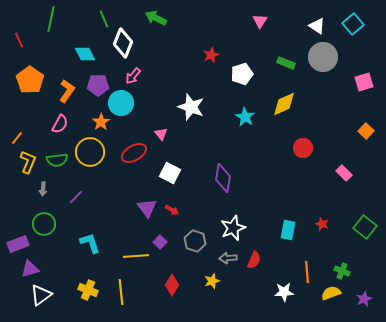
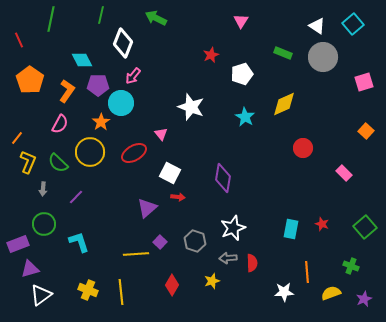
green line at (104, 19): moved 3 px left, 4 px up; rotated 36 degrees clockwise
pink triangle at (260, 21): moved 19 px left
cyan diamond at (85, 54): moved 3 px left, 6 px down
green rectangle at (286, 63): moved 3 px left, 10 px up
green semicircle at (57, 160): moved 1 px right, 3 px down; rotated 50 degrees clockwise
purple triangle at (147, 208): rotated 25 degrees clockwise
red arrow at (172, 210): moved 6 px right, 13 px up; rotated 24 degrees counterclockwise
green square at (365, 227): rotated 10 degrees clockwise
cyan rectangle at (288, 230): moved 3 px right, 1 px up
cyan L-shape at (90, 243): moved 11 px left, 1 px up
yellow line at (136, 256): moved 2 px up
red semicircle at (254, 260): moved 2 px left, 3 px down; rotated 24 degrees counterclockwise
green cross at (342, 271): moved 9 px right, 5 px up
